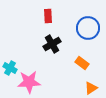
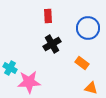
orange triangle: rotated 48 degrees clockwise
